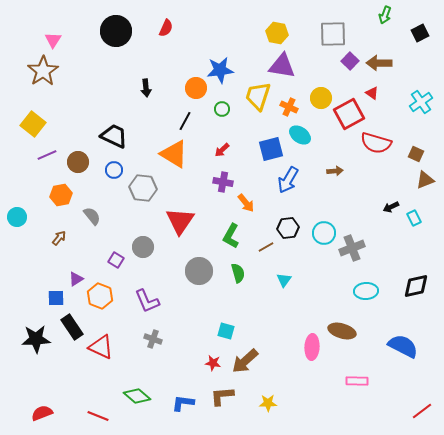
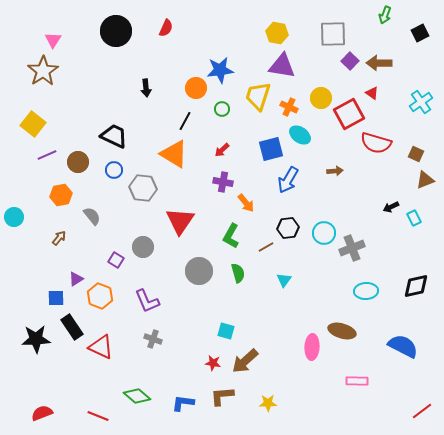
cyan circle at (17, 217): moved 3 px left
